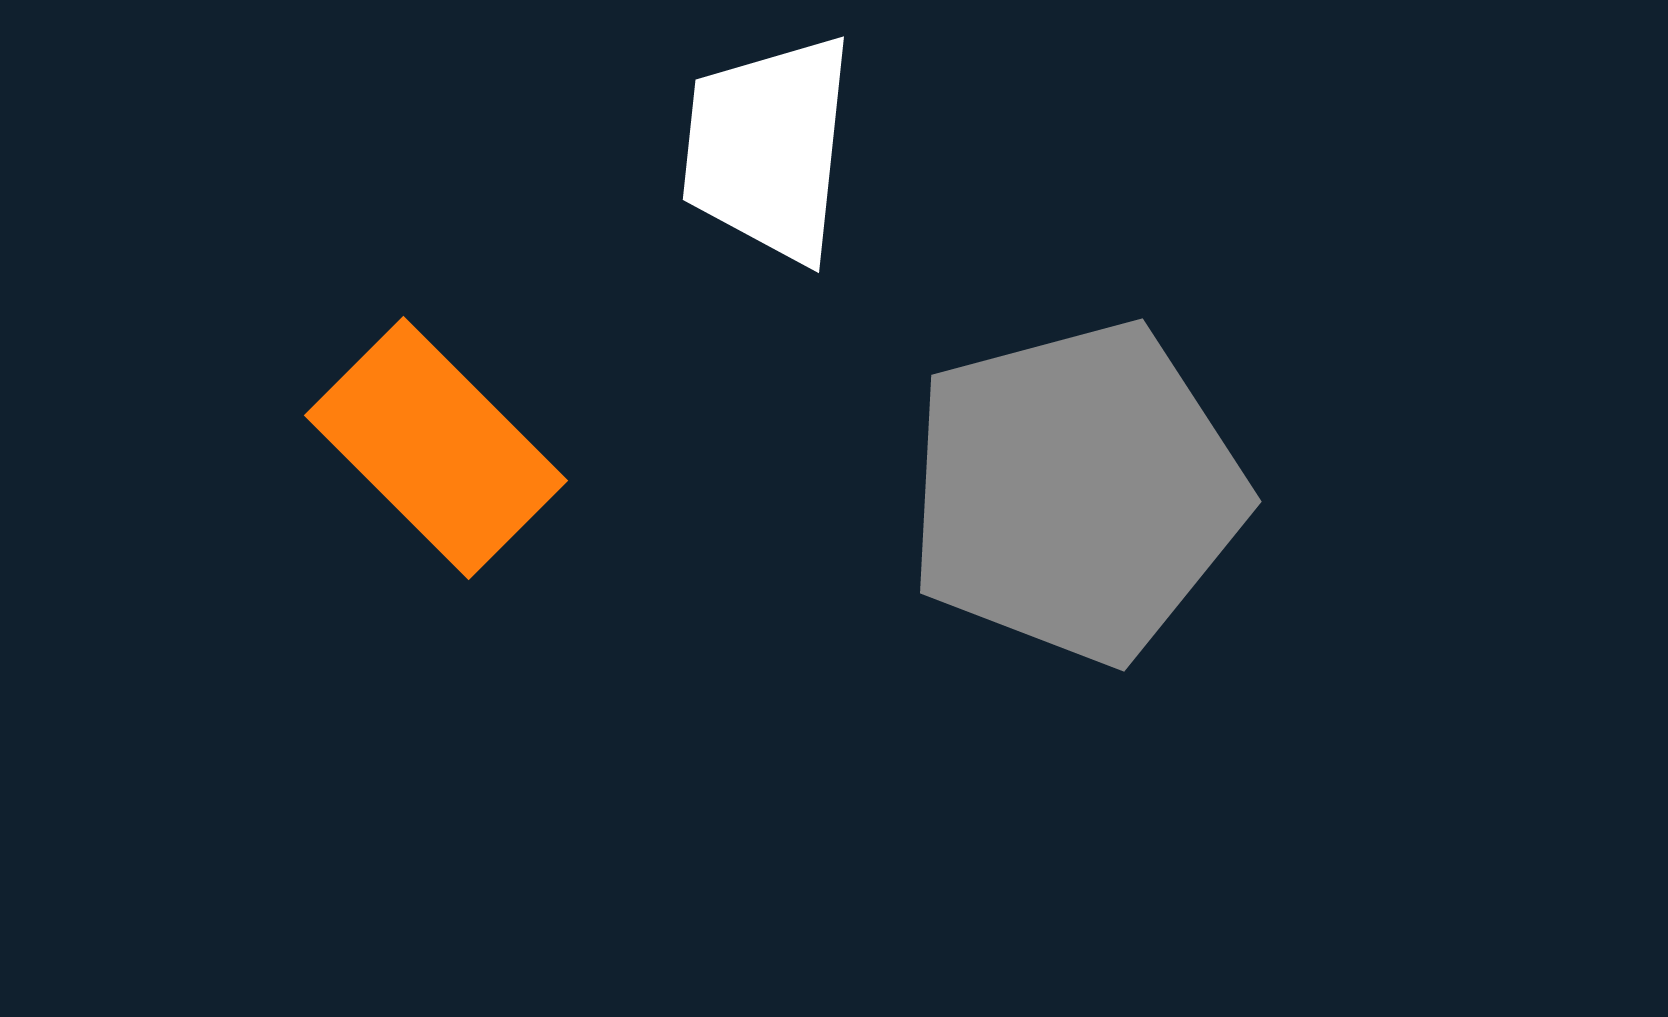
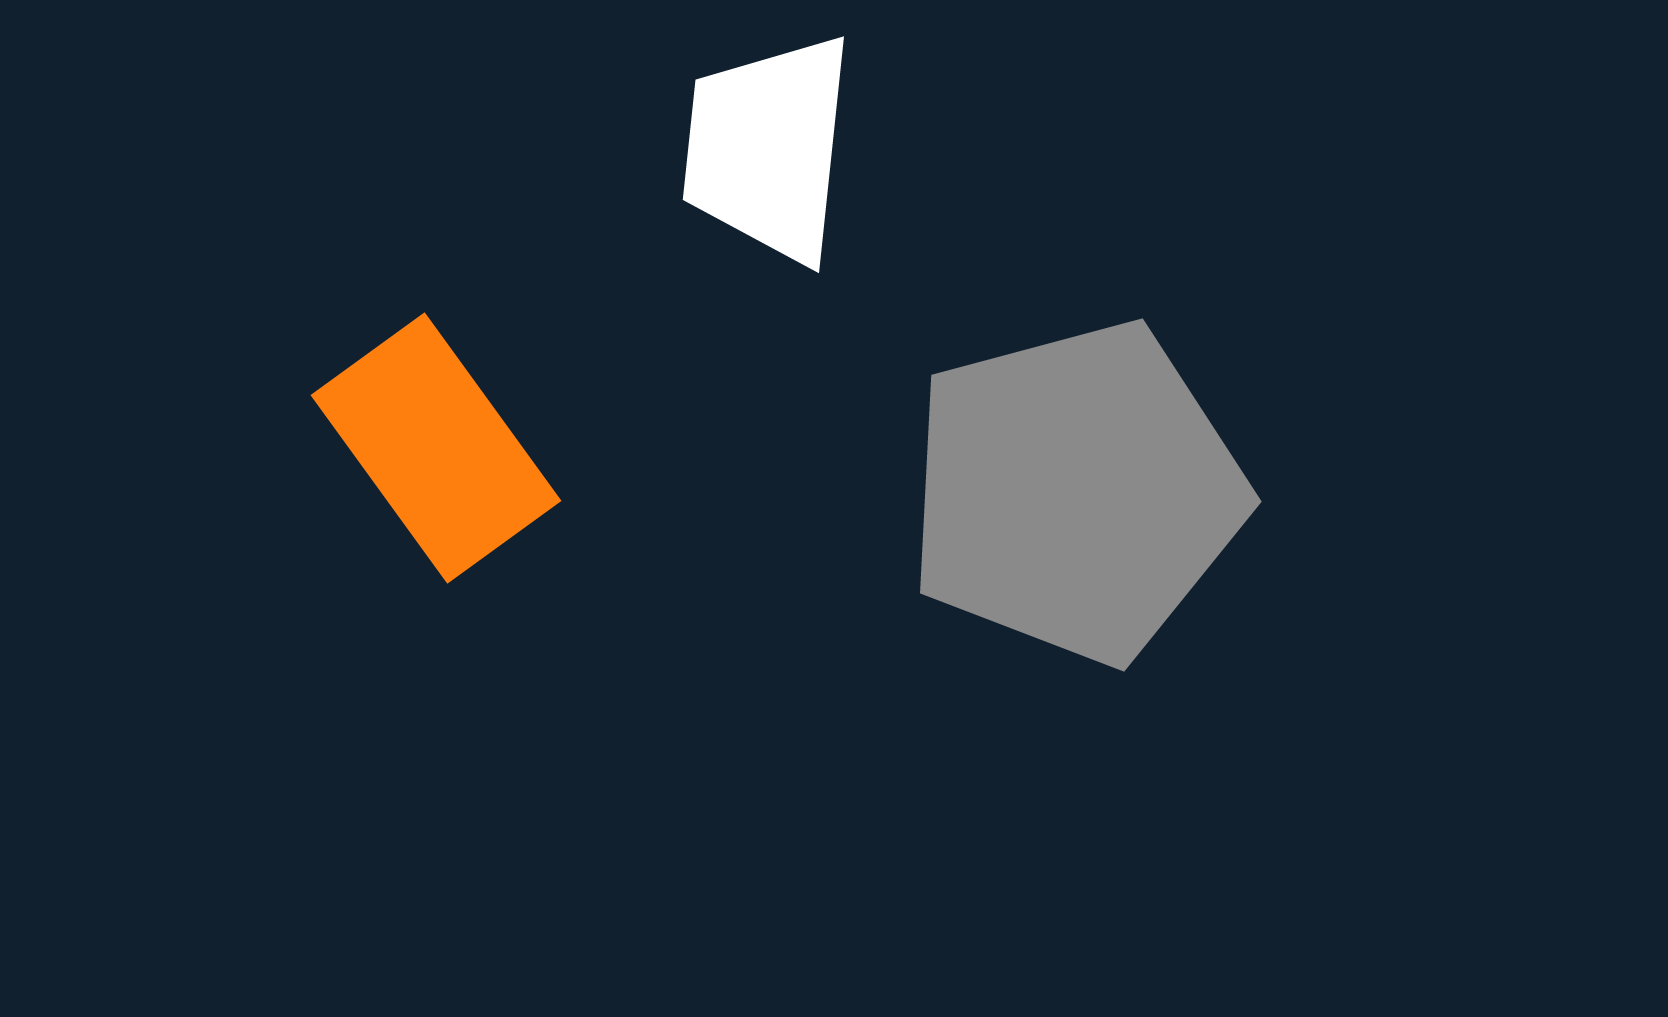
orange rectangle: rotated 9 degrees clockwise
